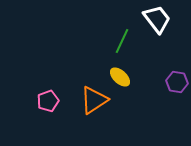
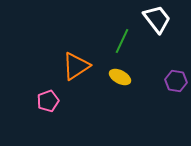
yellow ellipse: rotated 15 degrees counterclockwise
purple hexagon: moved 1 px left, 1 px up
orange triangle: moved 18 px left, 34 px up
